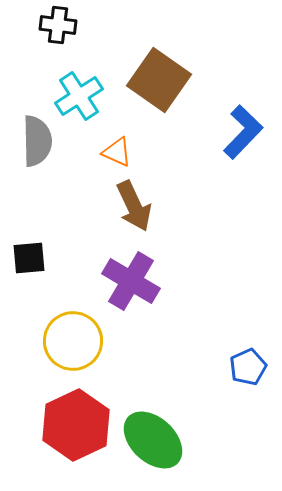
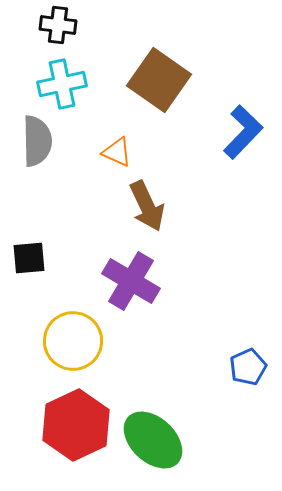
cyan cross: moved 17 px left, 12 px up; rotated 21 degrees clockwise
brown arrow: moved 13 px right
